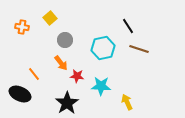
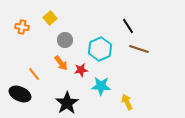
cyan hexagon: moved 3 px left, 1 px down; rotated 10 degrees counterclockwise
red star: moved 4 px right, 6 px up; rotated 16 degrees counterclockwise
